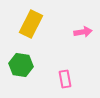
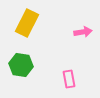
yellow rectangle: moved 4 px left, 1 px up
pink rectangle: moved 4 px right
